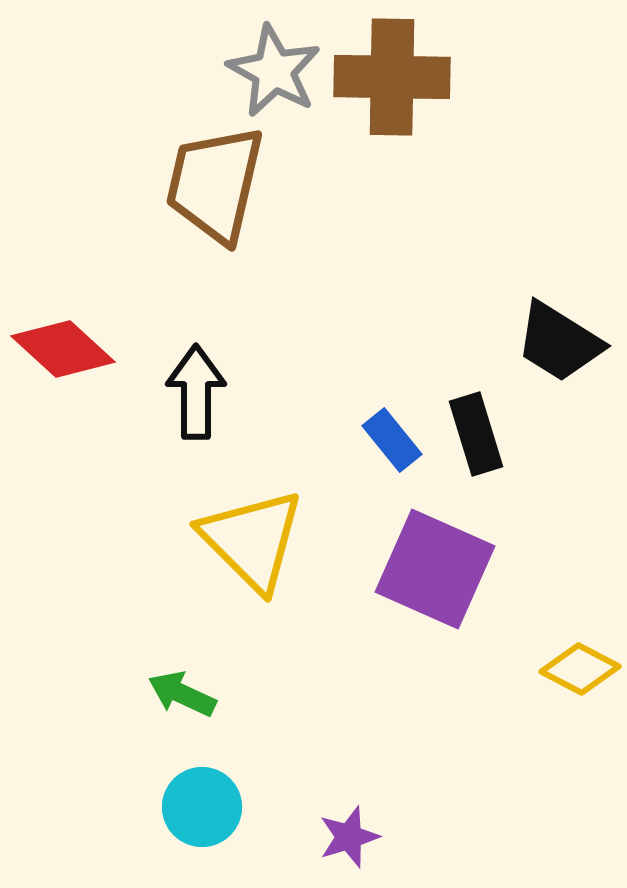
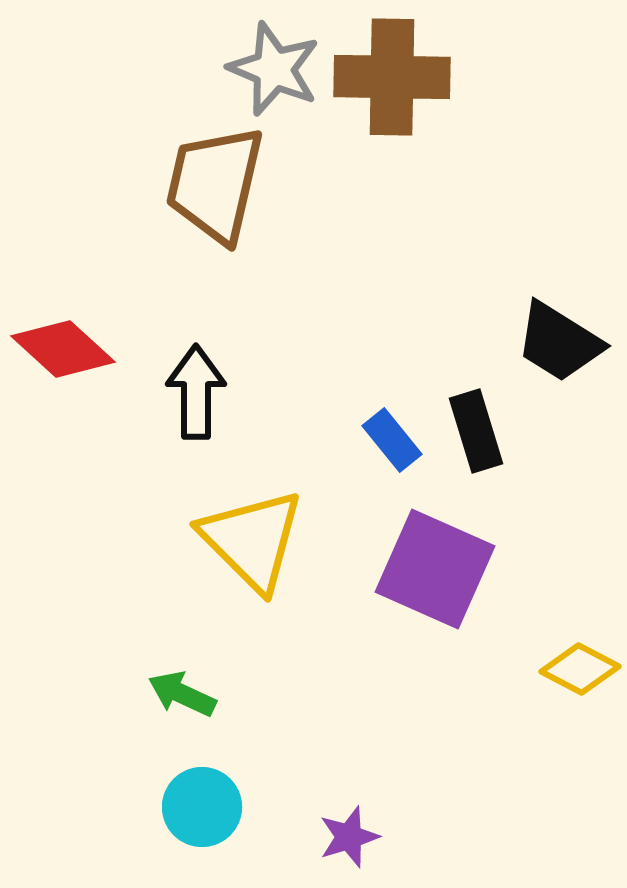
gray star: moved 2 px up; rotated 6 degrees counterclockwise
black rectangle: moved 3 px up
